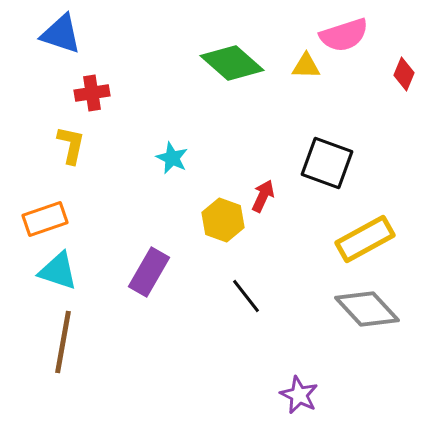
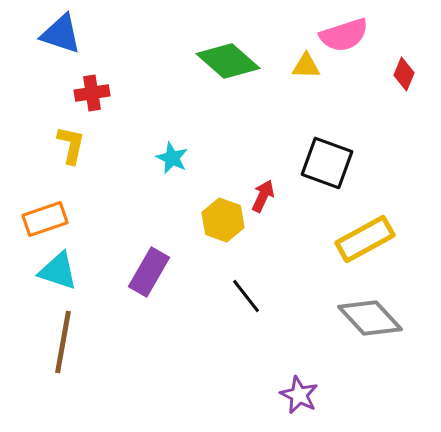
green diamond: moved 4 px left, 2 px up
gray diamond: moved 3 px right, 9 px down
